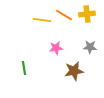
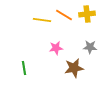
brown star: moved 3 px up
